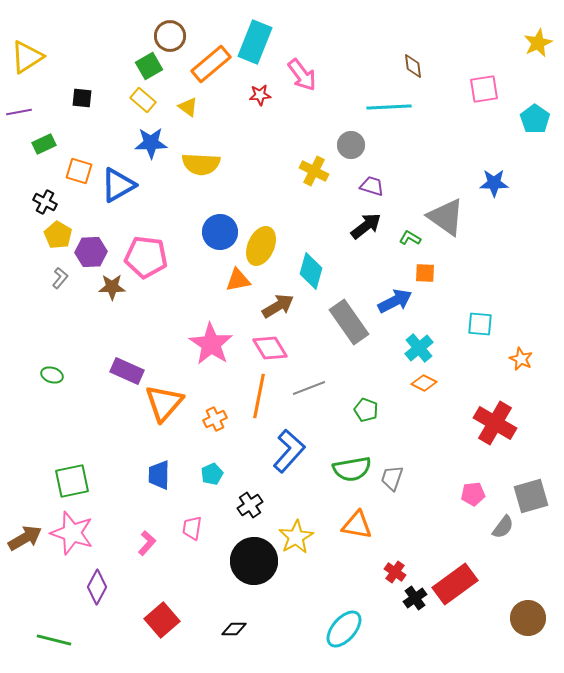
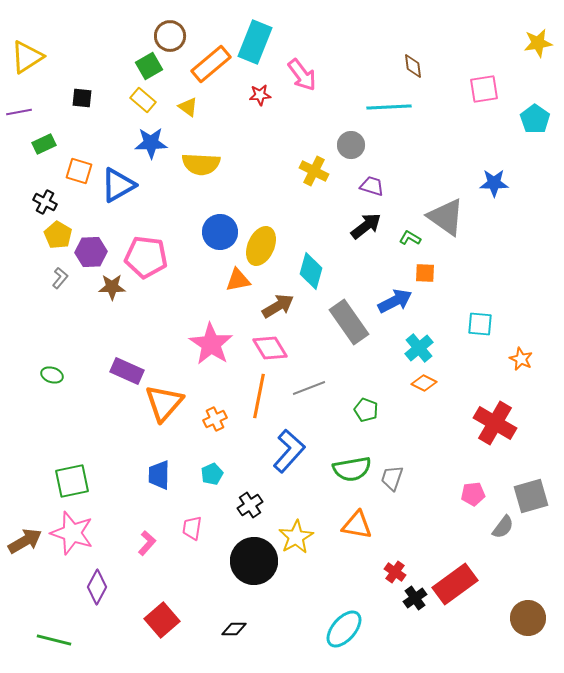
yellow star at (538, 43): rotated 16 degrees clockwise
brown arrow at (25, 538): moved 3 px down
